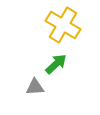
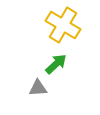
gray triangle: moved 3 px right, 1 px down
